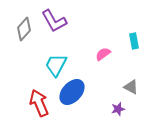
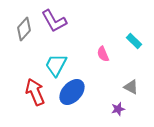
cyan rectangle: rotated 35 degrees counterclockwise
pink semicircle: rotated 77 degrees counterclockwise
red arrow: moved 4 px left, 11 px up
